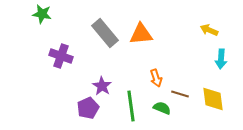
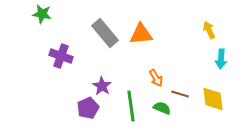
yellow arrow: rotated 42 degrees clockwise
orange arrow: rotated 12 degrees counterclockwise
